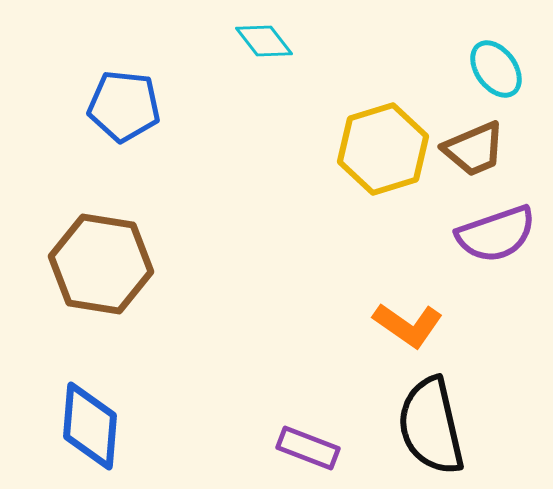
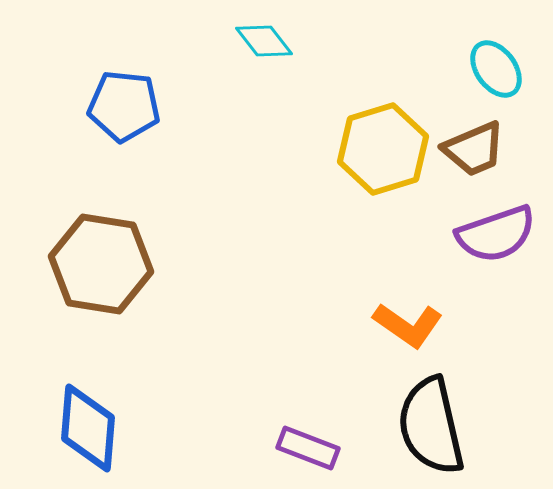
blue diamond: moved 2 px left, 2 px down
